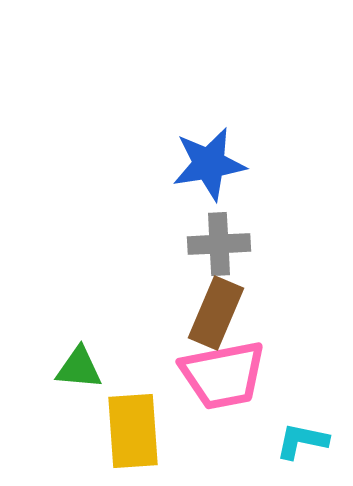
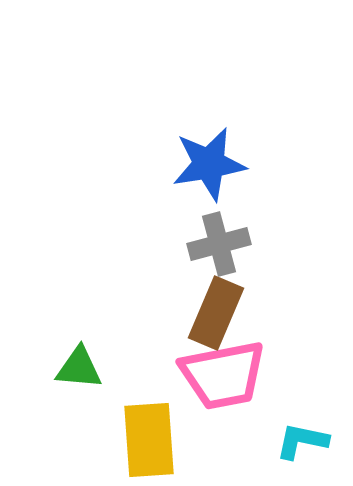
gray cross: rotated 12 degrees counterclockwise
yellow rectangle: moved 16 px right, 9 px down
